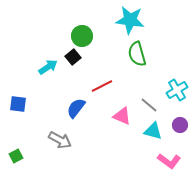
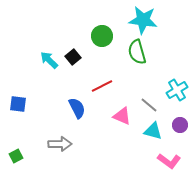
cyan star: moved 13 px right
green circle: moved 20 px right
green semicircle: moved 2 px up
cyan arrow: moved 1 px right, 7 px up; rotated 102 degrees counterclockwise
blue semicircle: moved 1 px right; rotated 115 degrees clockwise
gray arrow: moved 4 px down; rotated 30 degrees counterclockwise
